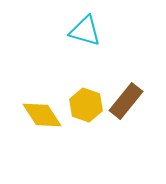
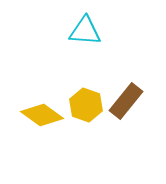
cyan triangle: rotated 12 degrees counterclockwise
yellow diamond: rotated 21 degrees counterclockwise
